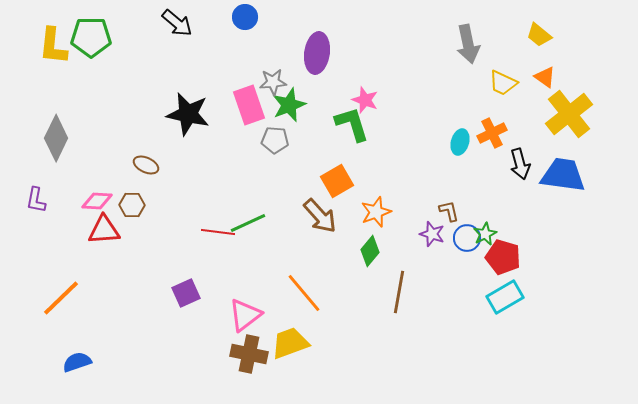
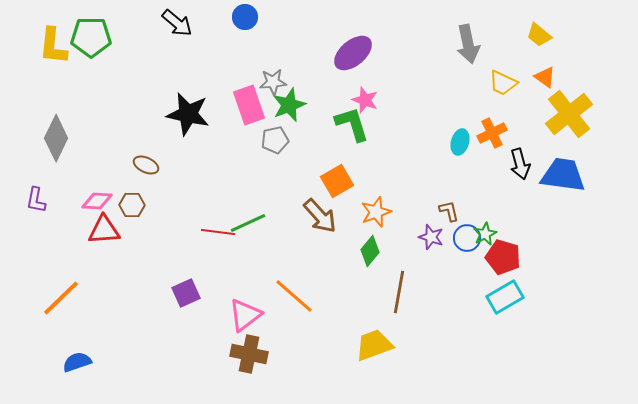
purple ellipse at (317, 53): moved 36 px right; rotated 42 degrees clockwise
gray pentagon at (275, 140): rotated 16 degrees counterclockwise
purple star at (432, 234): moved 1 px left, 3 px down
orange line at (304, 293): moved 10 px left, 3 px down; rotated 9 degrees counterclockwise
yellow trapezoid at (290, 343): moved 84 px right, 2 px down
